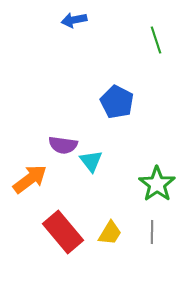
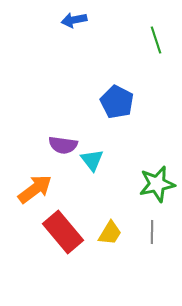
cyan triangle: moved 1 px right, 1 px up
orange arrow: moved 5 px right, 10 px down
green star: rotated 24 degrees clockwise
